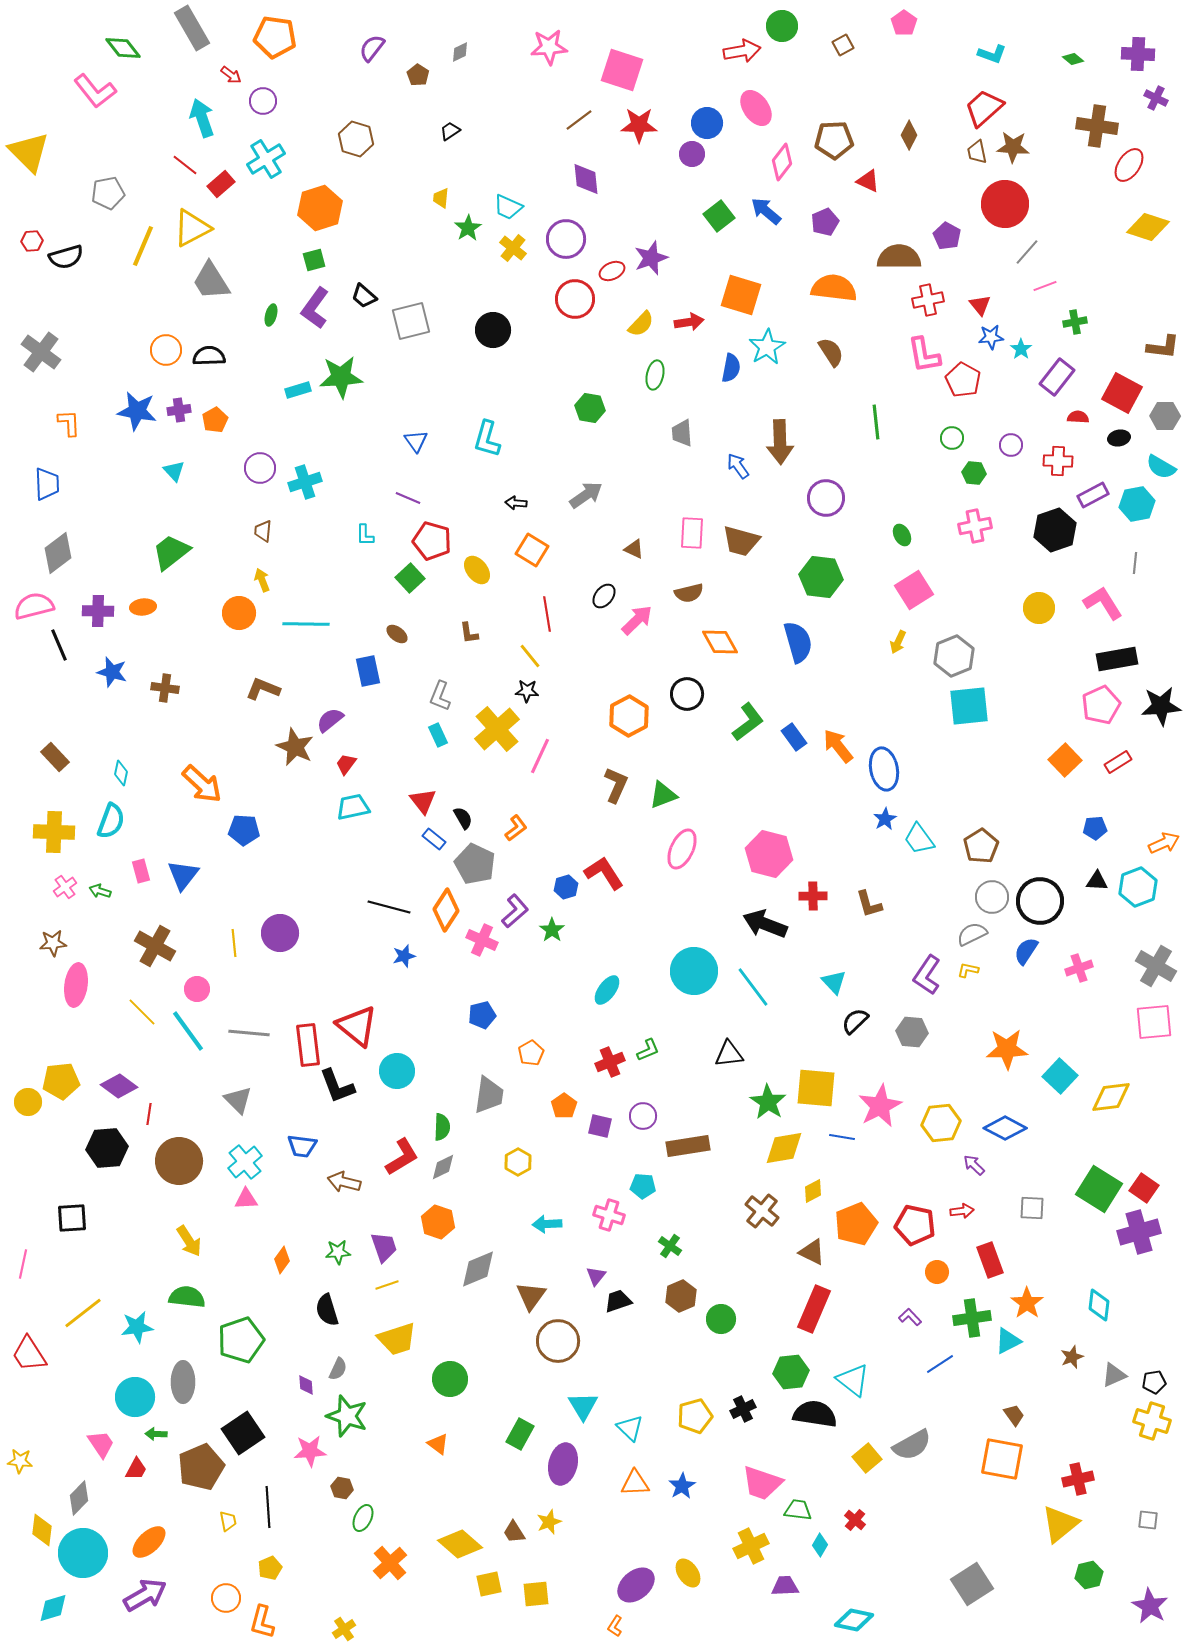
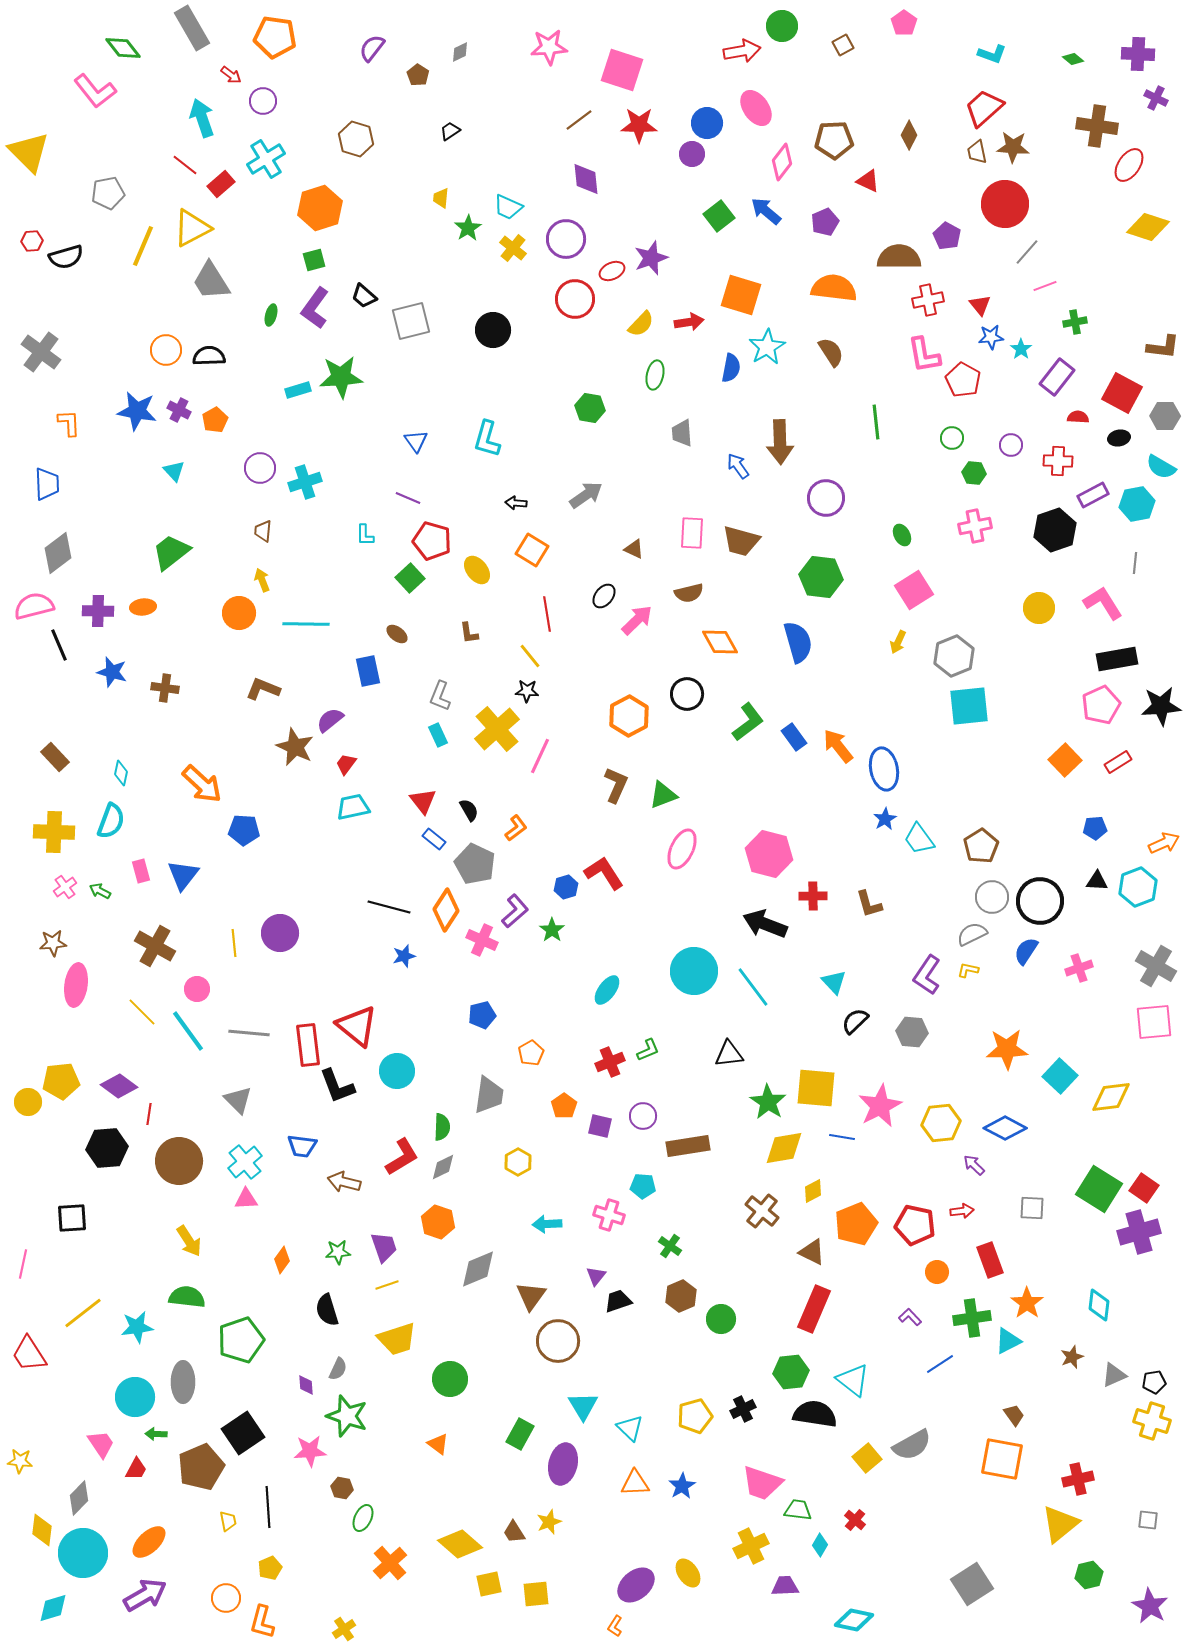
purple cross at (179, 410): rotated 35 degrees clockwise
black semicircle at (463, 818): moved 6 px right, 8 px up
green arrow at (100, 891): rotated 10 degrees clockwise
